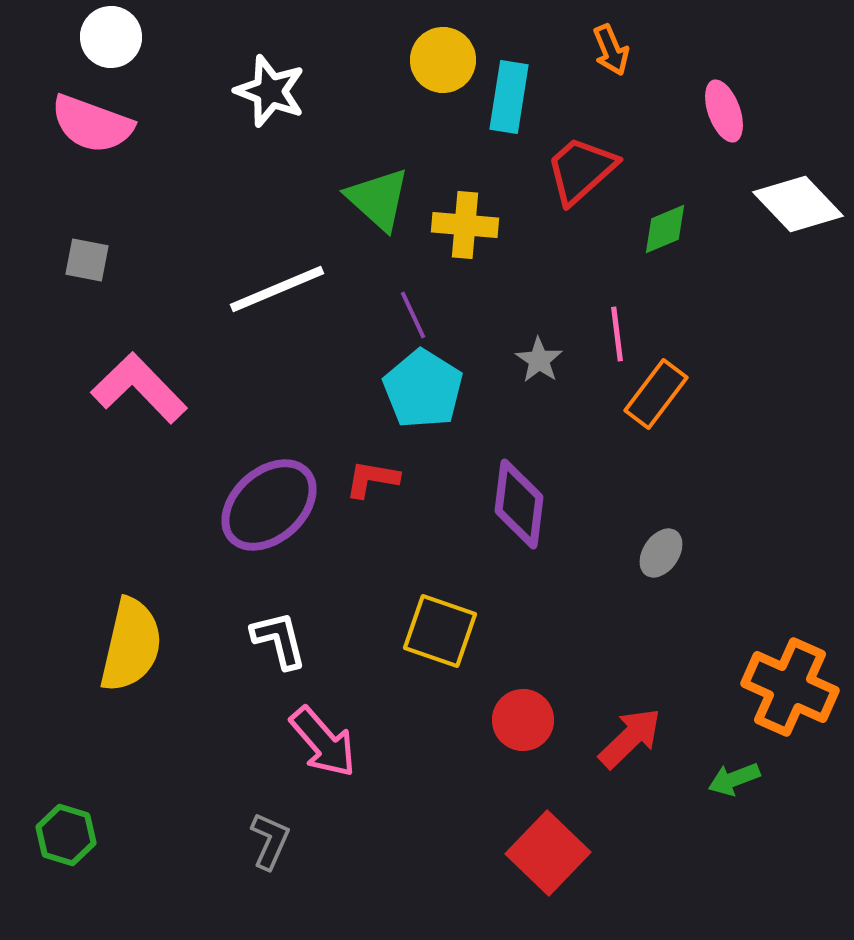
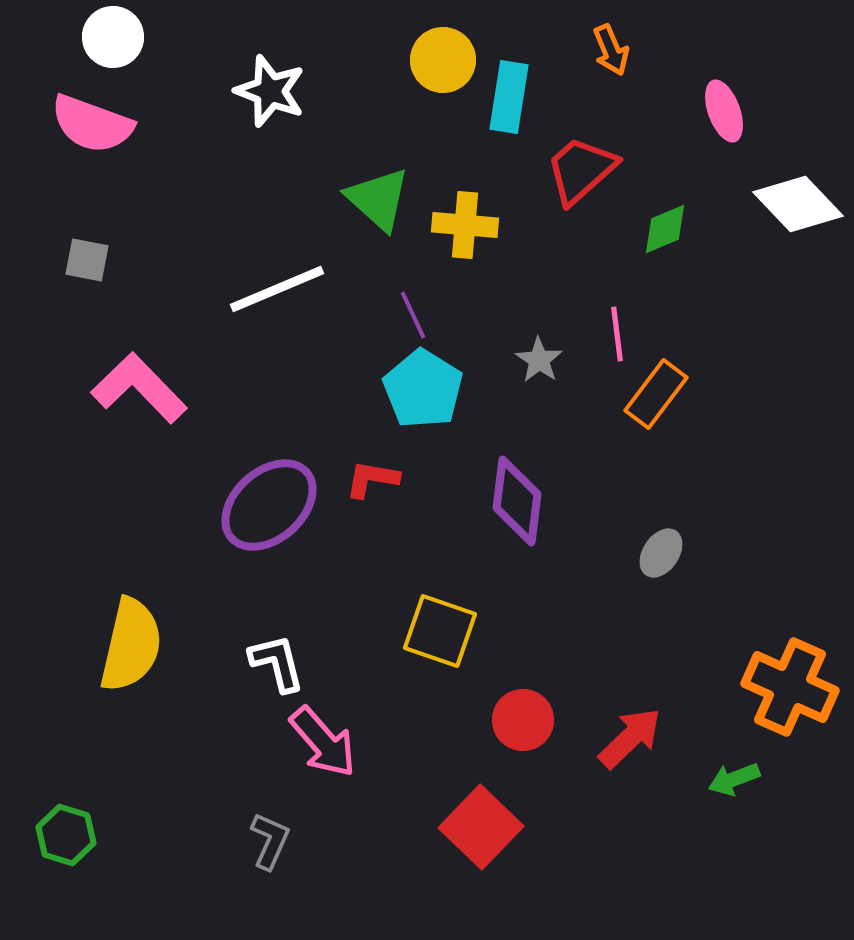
white circle: moved 2 px right
purple diamond: moved 2 px left, 3 px up
white L-shape: moved 2 px left, 23 px down
red square: moved 67 px left, 26 px up
